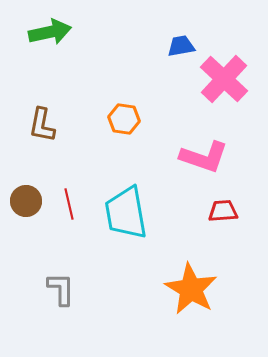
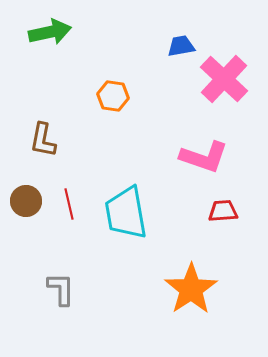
orange hexagon: moved 11 px left, 23 px up
brown L-shape: moved 1 px right, 15 px down
orange star: rotated 8 degrees clockwise
